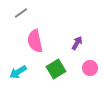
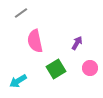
cyan arrow: moved 9 px down
